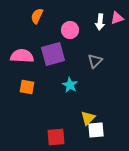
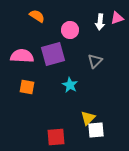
orange semicircle: rotated 98 degrees clockwise
